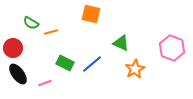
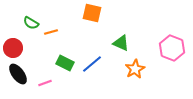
orange square: moved 1 px right, 1 px up
